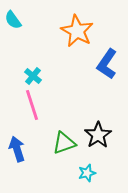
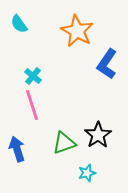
cyan semicircle: moved 6 px right, 4 px down
